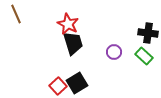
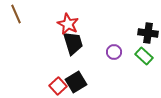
black square: moved 1 px left, 1 px up
